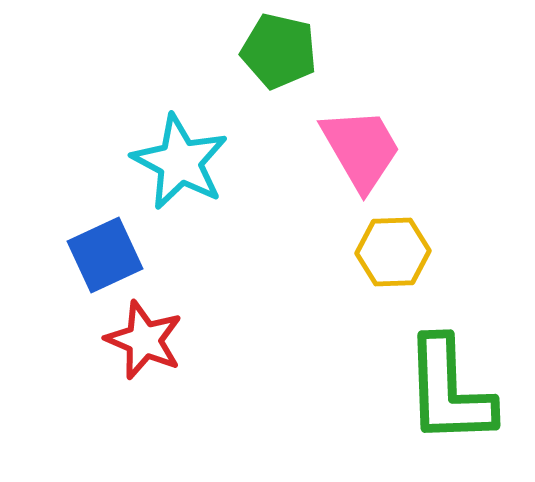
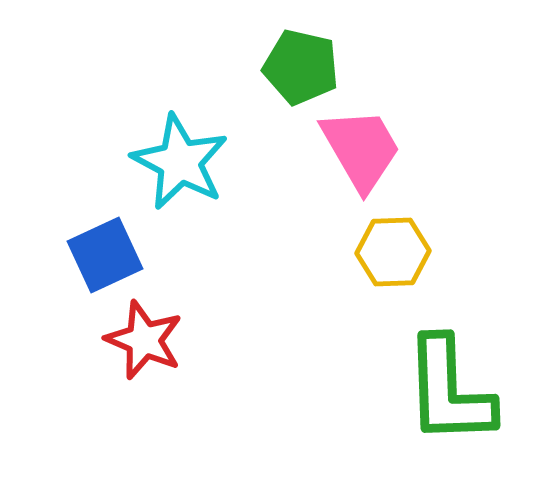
green pentagon: moved 22 px right, 16 px down
